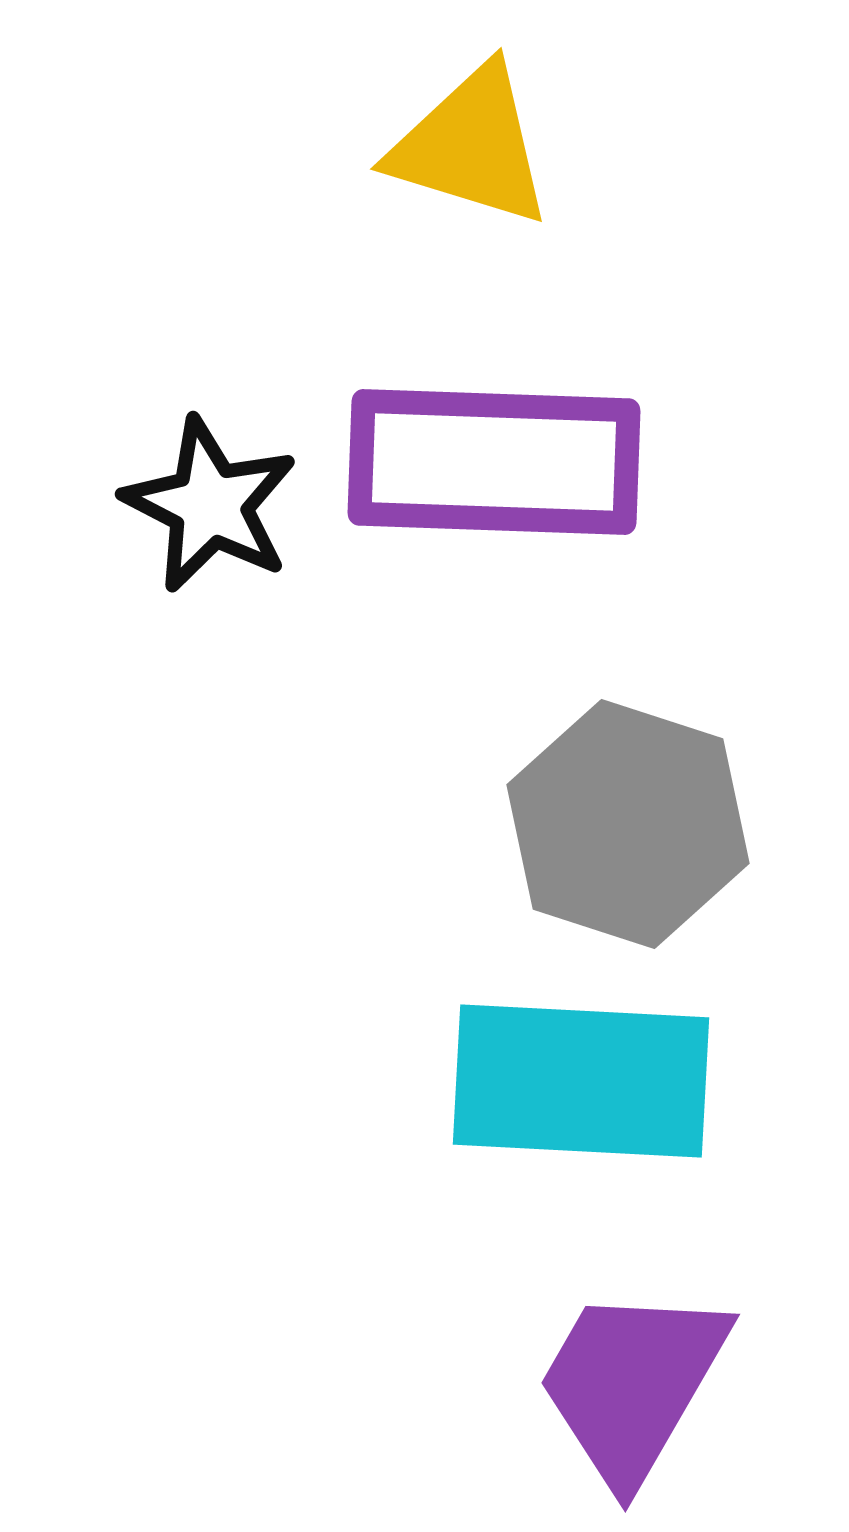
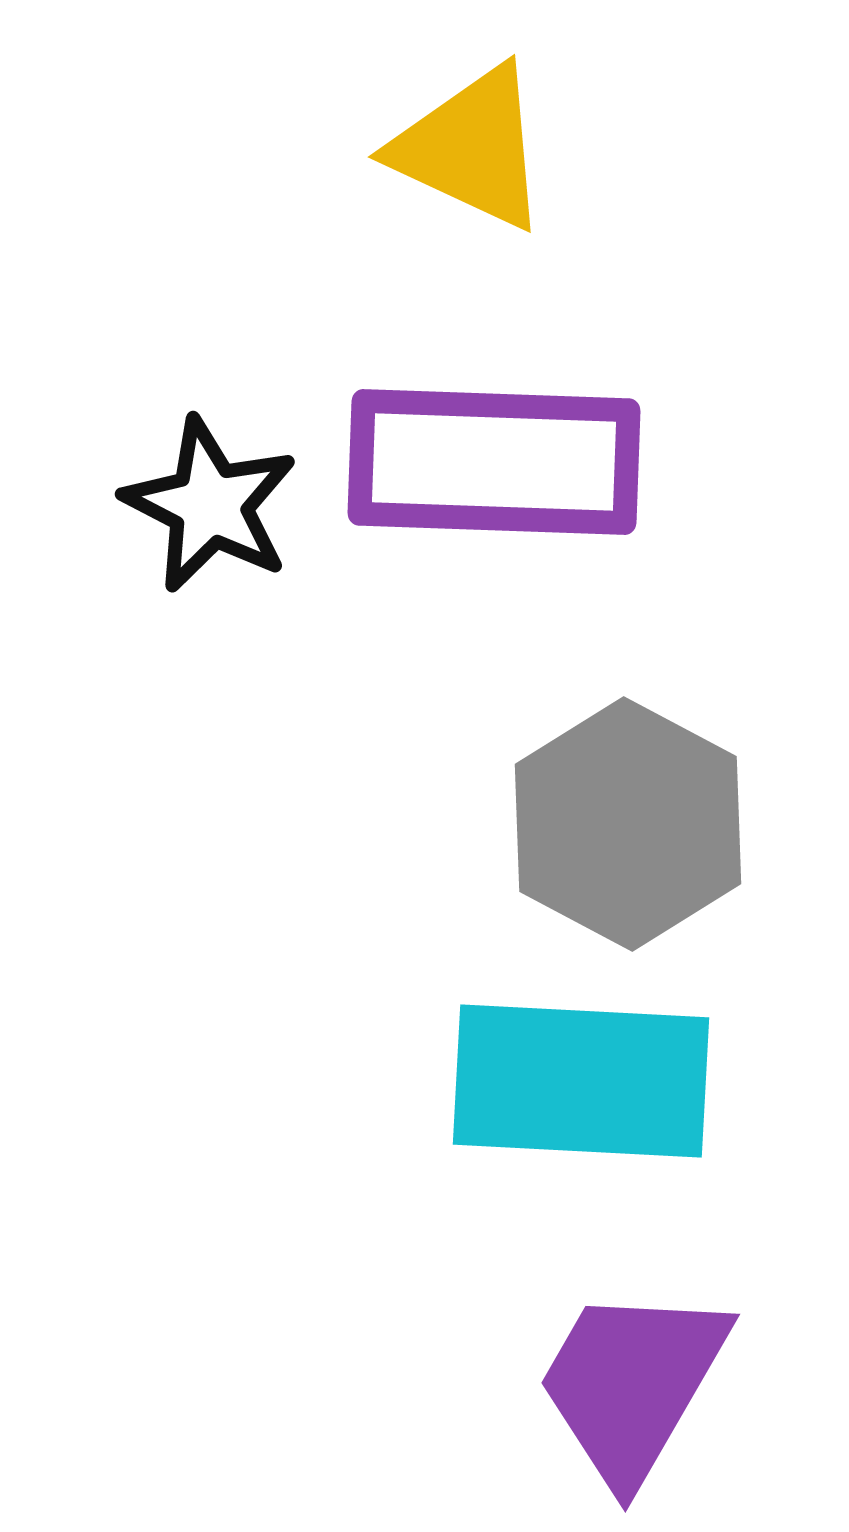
yellow triangle: moved 2 px down; rotated 8 degrees clockwise
gray hexagon: rotated 10 degrees clockwise
